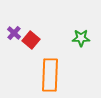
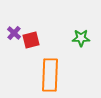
red square: rotated 36 degrees clockwise
